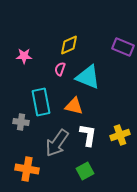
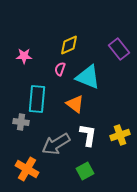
purple rectangle: moved 4 px left, 2 px down; rotated 30 degrees clockwise
cyan rectangle: moved 4 px left, 3 px up; rotated 16 degrees clockwise
orange triangle: moved 1 px right, 2 px up; rotated 24 degrees clockwise
gray arrow: moved 1 px left, 1 px down; rotated 24 degrees clockwise
orange cross: rotated 20 degrees clockwise
